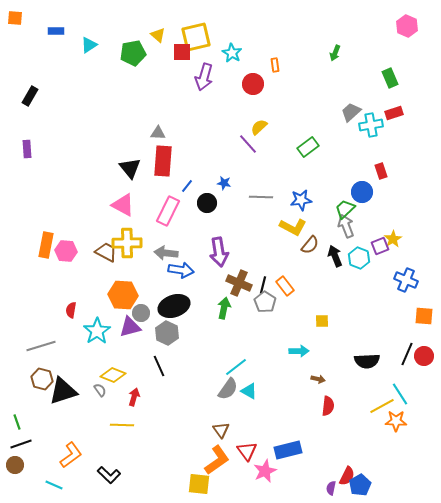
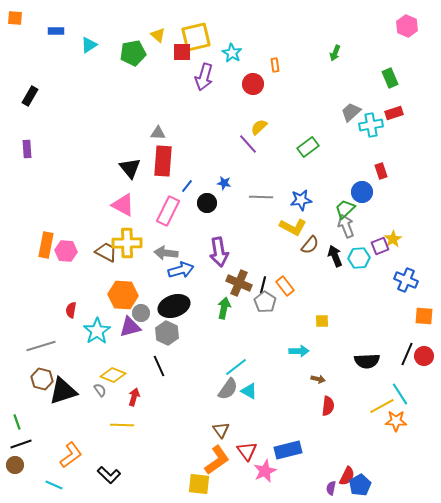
cyan hexagon at (359, 258): rotated 25 degrees counterclockwise
blue arrow at (181, 270): rotated 25 degrees counterclockwise
